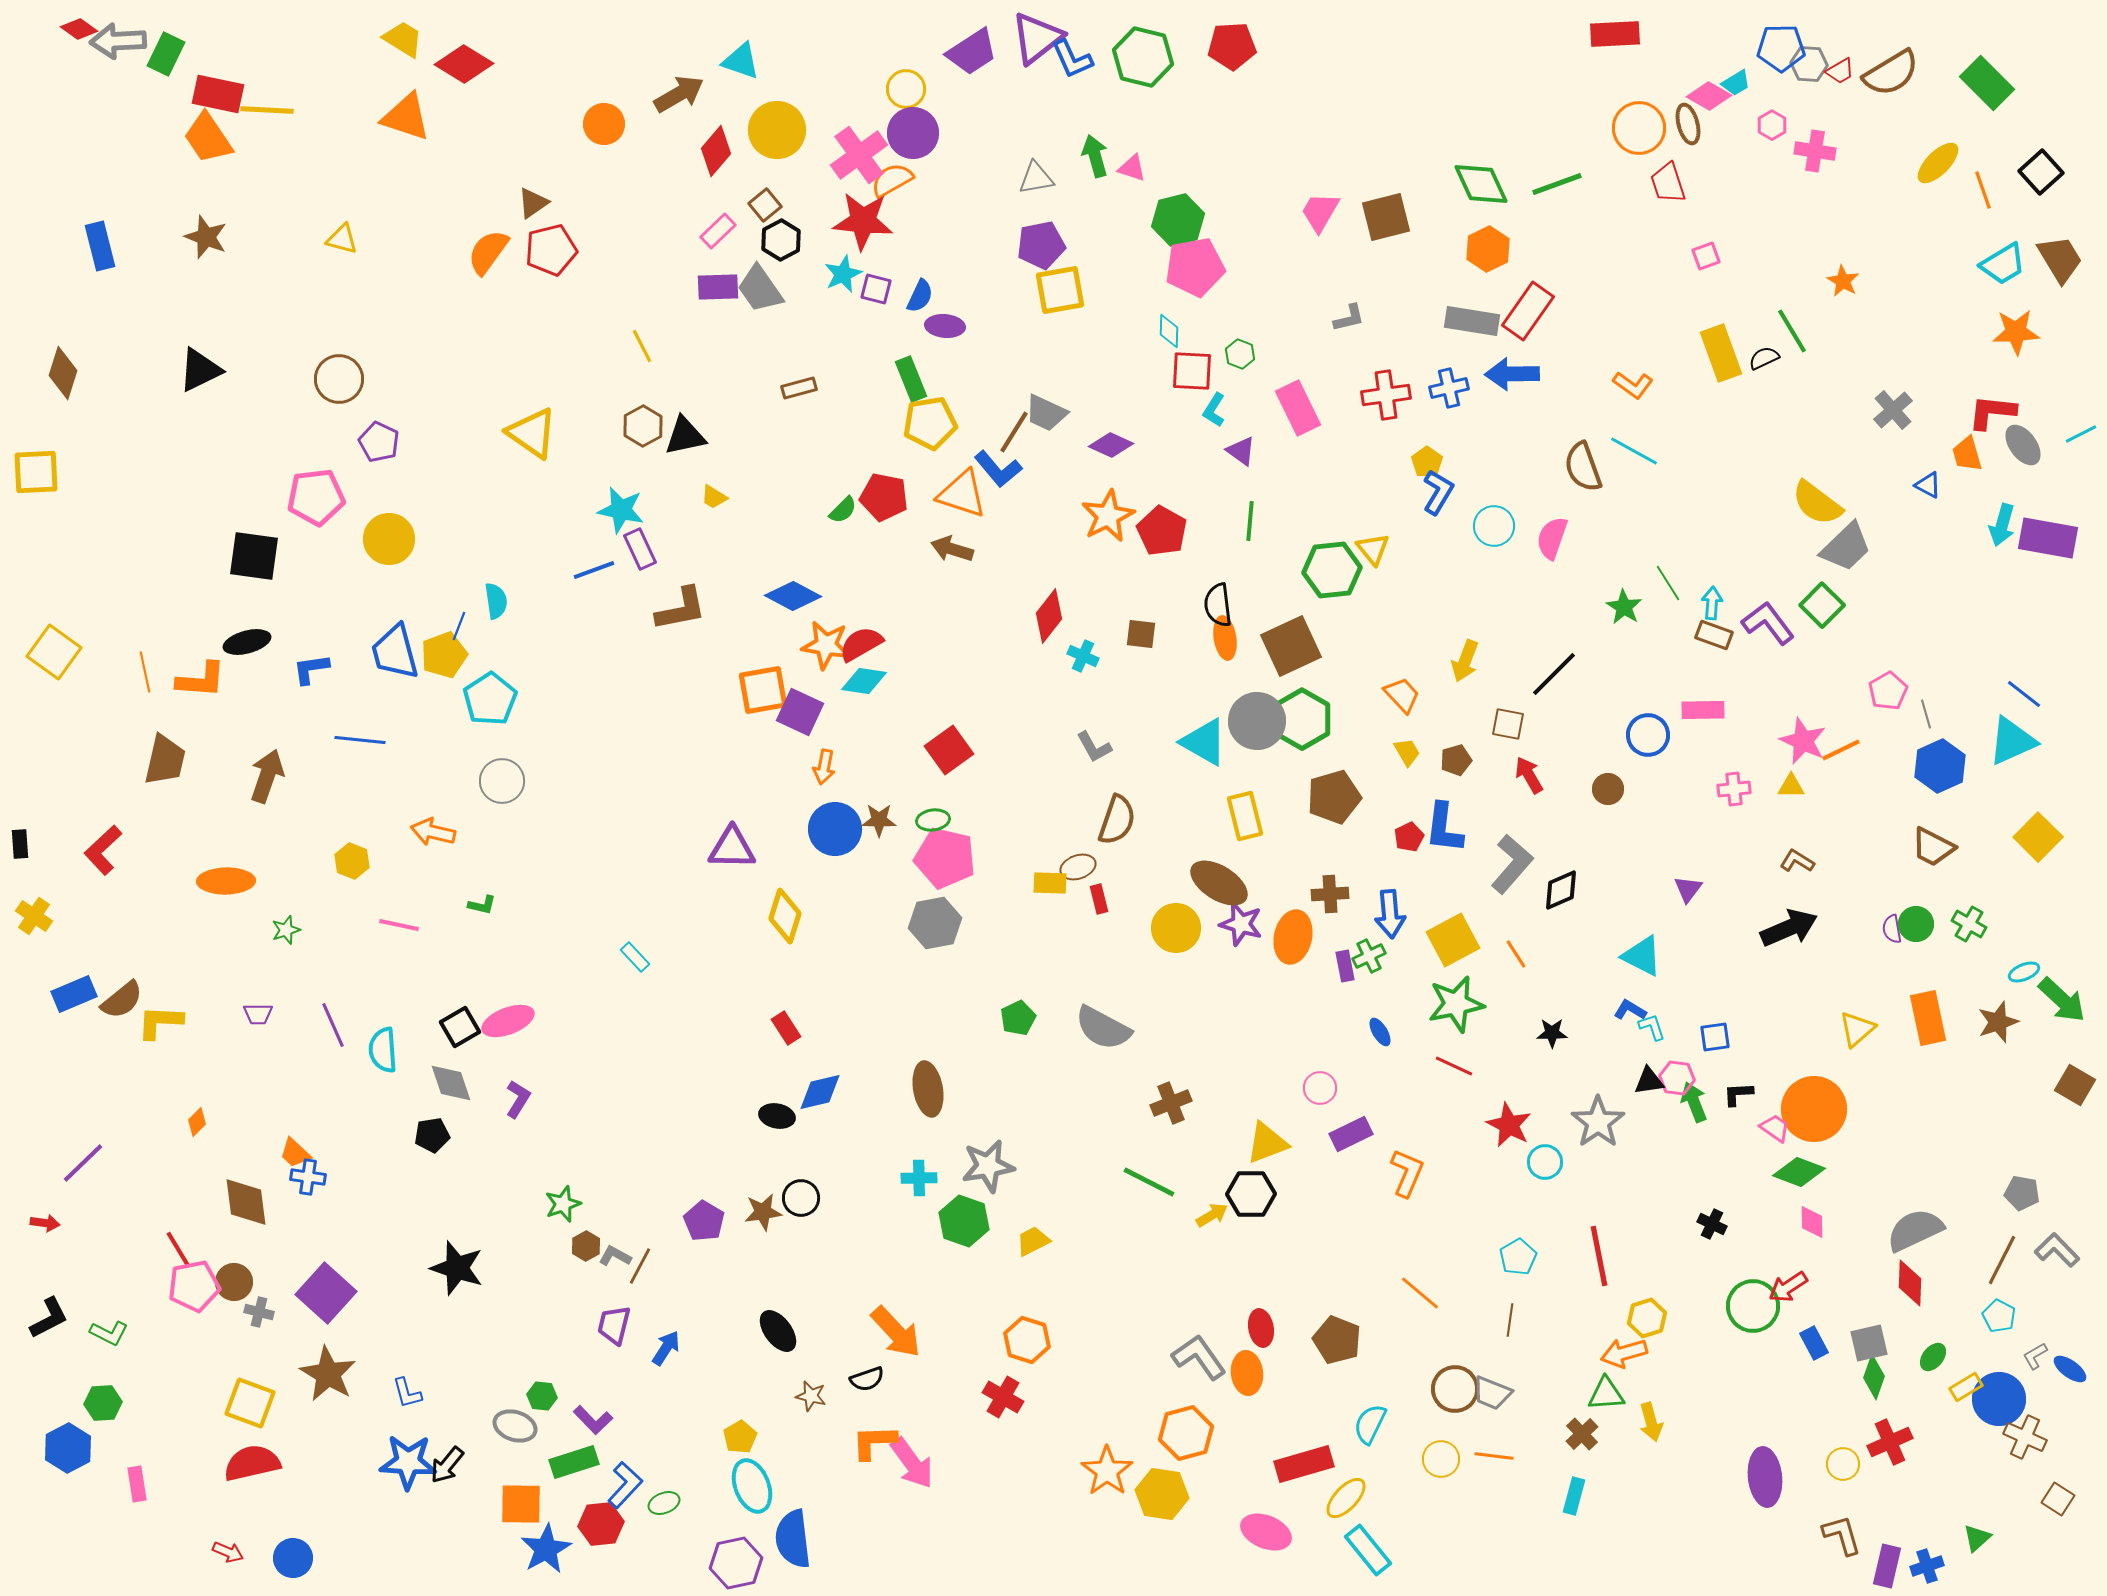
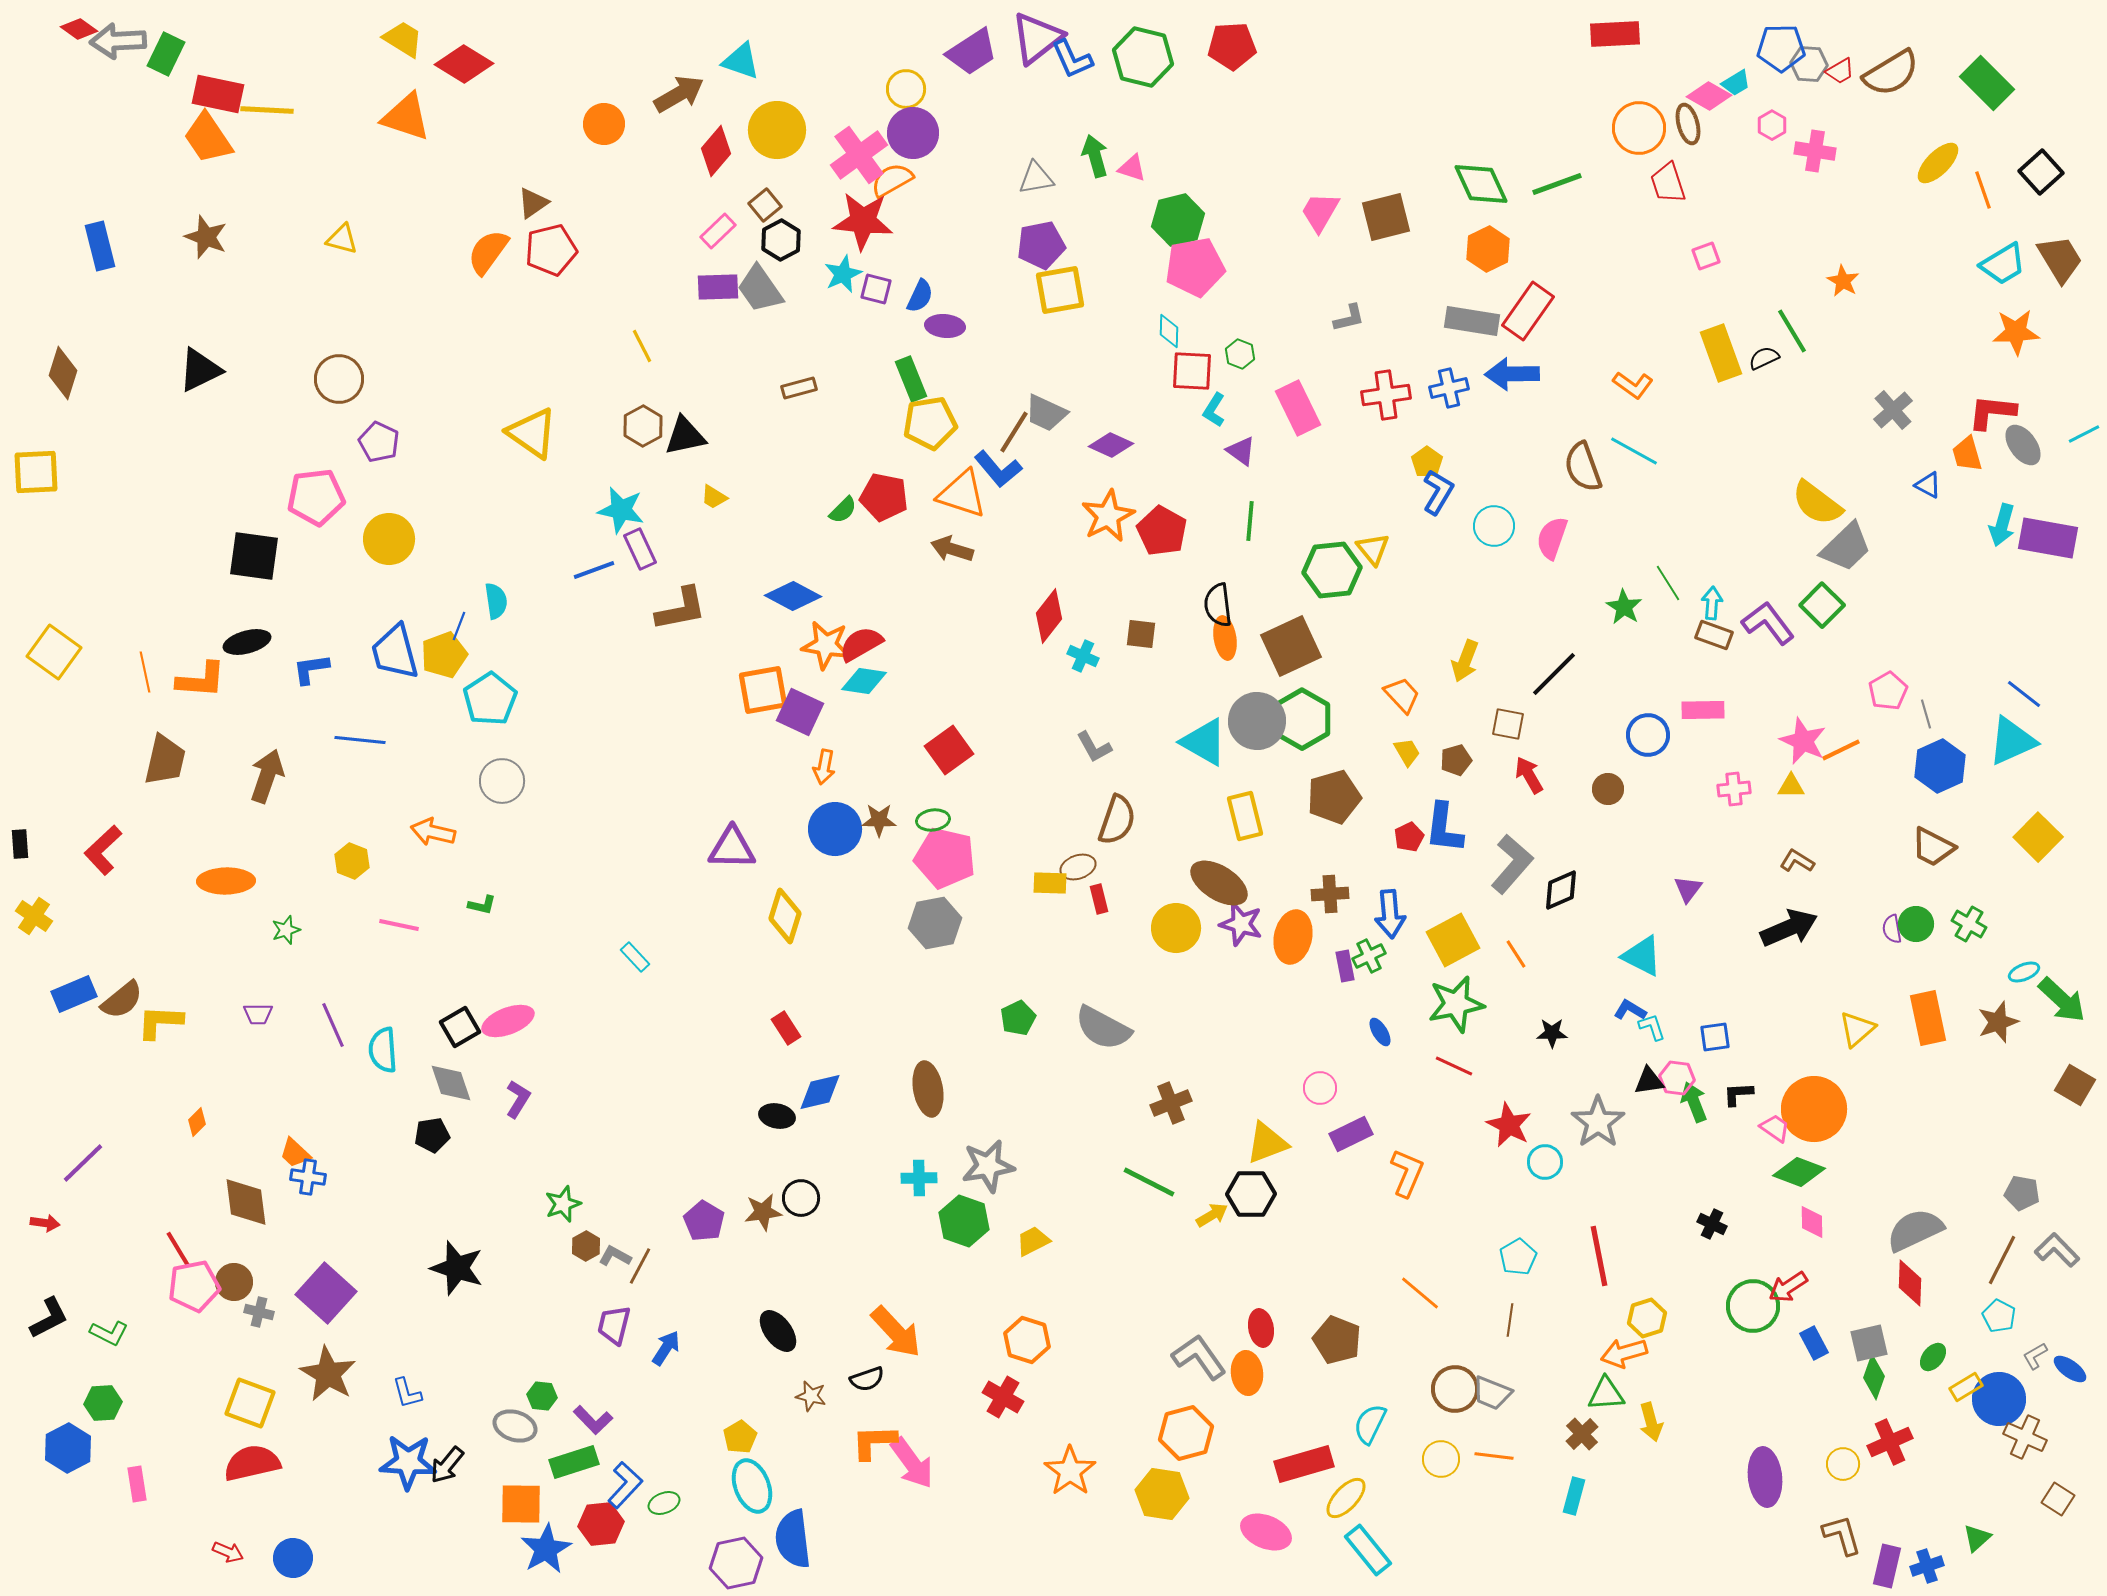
cyan line at (2081, 434): moved 3 px right
orange star at (1107, 1471): moved 37 px left
